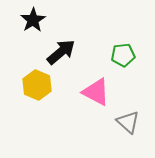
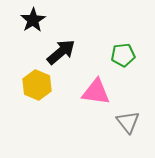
pink triangle: rotated 20 degrees counterclockwise
gray triangle: rotated 10 degrees clockwise
